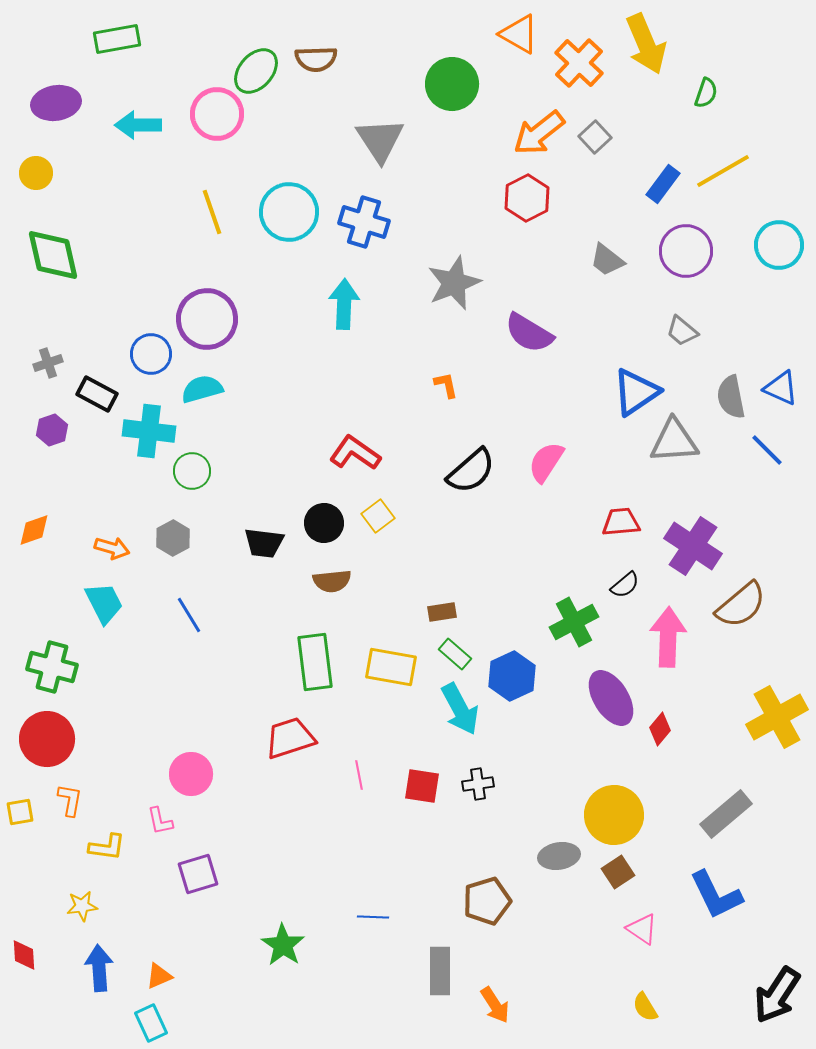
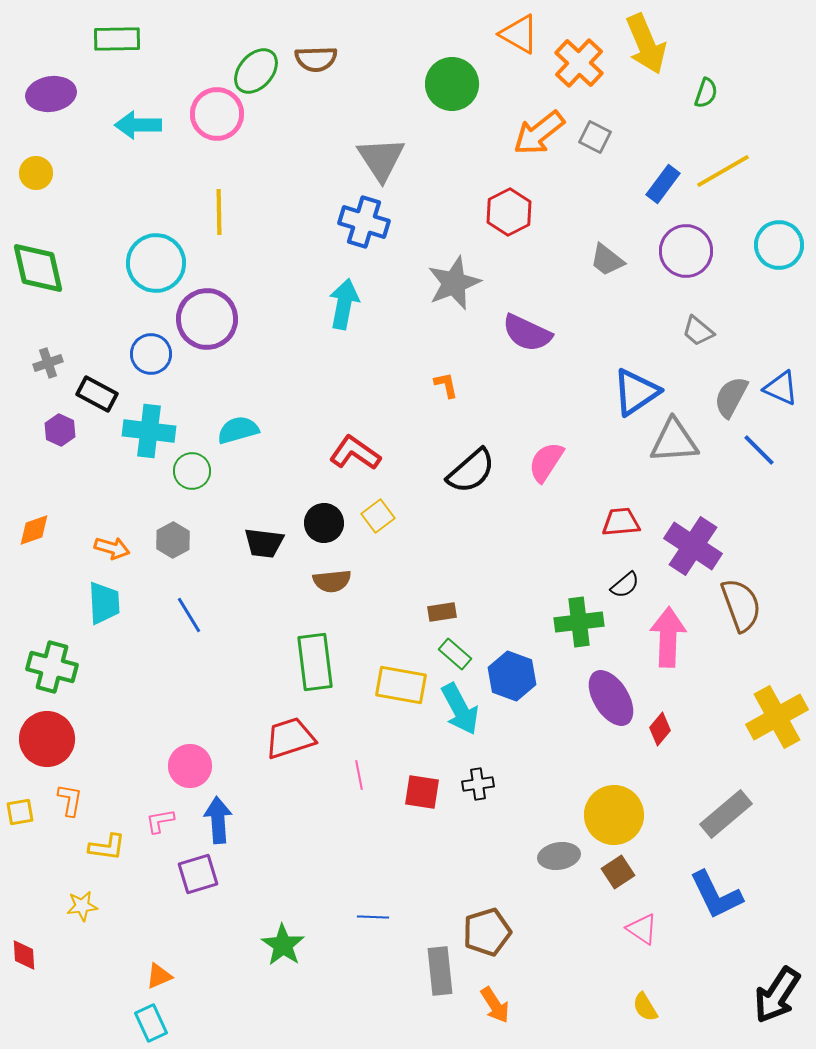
green rectangle at (117, 39): rotated 9 degrees clockwise
purple ellipse at (56, 103): moved 5 px left, 9 px up
gray square at (595, 137): rotated 20 degrees counterclockwise
gray triangle at (380, 140): moved 1 px right, 19 px down
red hexagon at (527, 198): moved 18 px left, 14 px down
yellow line at (212, 212): moved 7 px right; rotated 18 degrees clockwise
cyan circle at (289, 212): moved 133 px left, 51 px down
green diamond at (53, 255): moved 15 px left, 13 px down
cyan arrow at (344, 304): rotated 9 degrees clockwise
gray trapezoid at (682, 331): moved 16 px right
purple semicircle at (529, 333): moved 2 px left; rotated 6 degrees counterclockwise
cyan semicircle at (202, 389): moved 36 px right, 41 px down
gray semicircle at (731, 397): rotated 39 degrees clockwise
purple hexagon at (52, 430): moved 8 px right; rotated 16 degrees counterclockwise
blue line at (767, 450): moved 8 px left
gray hexagon at (173, 538): moved 2 px down
cyan trapezoid at (104, 603): rotated 24 degrees clockwise
brown semicircle at (741, 605): rotated 70 degrees counterclockwise
green cross at (574, 622): moved 5 px right; rotated 21 degrees clockwise
yellow rectangle at (391, 667): moved 10 px right, 18 px down
blue hexagon at (512, 676): rotated 15 degrees counterclockwise
pink circle at (191, 774): moved 1 px left, 8 px up
red square at (422, 786): moved 6 px down
pink L-shape at (160, 821): rotated 92 degrees clockwise
brown pentagon at (487, 901): moved 31 px down
blue arrow at (99, 968): moved 119 px right, 148 px up
gray rectangle at (440, 971): rotated 6 degrees counterclockwise
